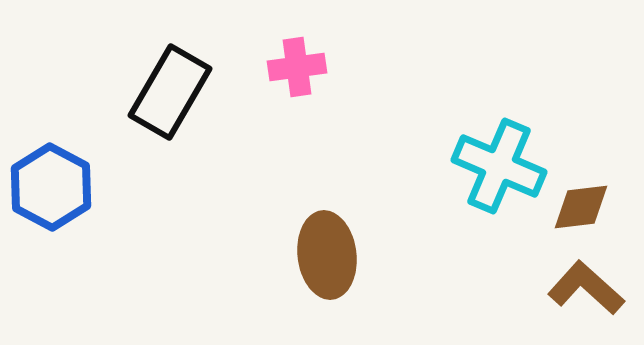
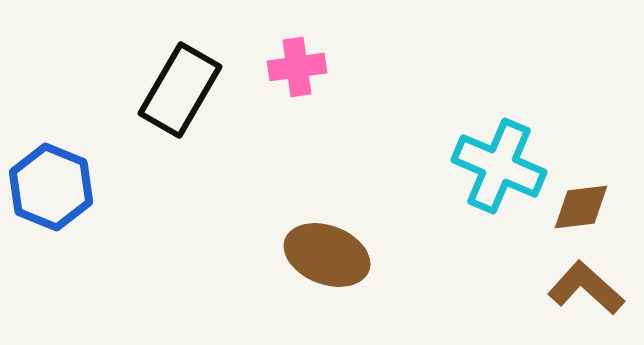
black rectangle: moved 10 px right, 2 px up
blue hexagon: rotated 6 degrees counterclockwise
brown ellipse: rotated 62 degrees counterclockwise
